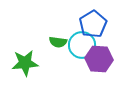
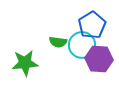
blue pentagon: moved 1 px left, 1 px down
